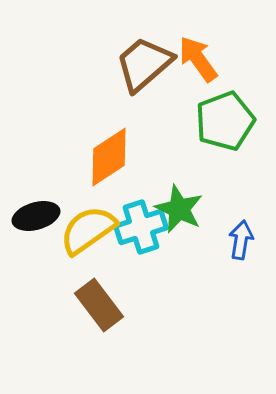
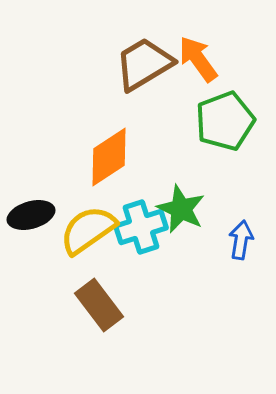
brown trapezoid: rotated 10 degrees clockwise
green star: moved 2 px right
black ellipse: moved 5 px left, 1 px up
